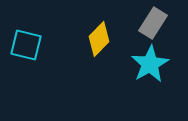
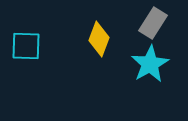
yellow diamond: rotated 24 degrees counterclockwise
cyan square: moved 1 px down; rotated 12 degrees counterclockwise
